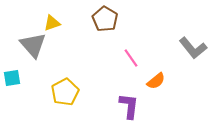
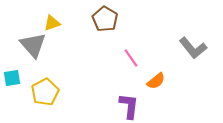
yellow pentagon: moved 20 px left
